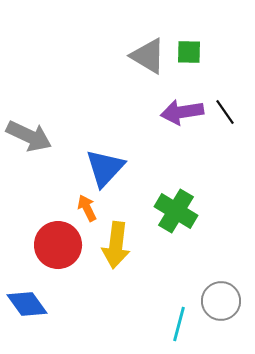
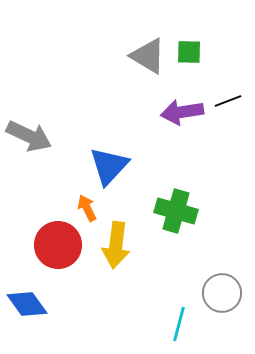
black line: moved 3 px right, 11 px up; rotated 76 degrees counterclockwise
blue triangle: moved 4 px right, 2 px up
green cross: rotated 15 degrees counterclockwise
gray circle: moved 1 px right, 8 px up
